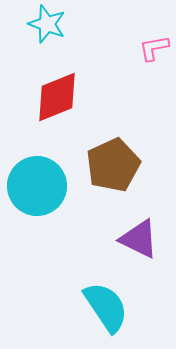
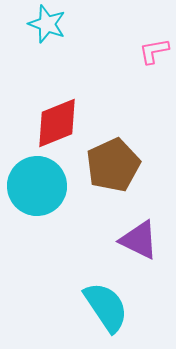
pink L-shape: moved 3 px down
red diamond: moved 26 px down
purple triangle: moved 1 px down
